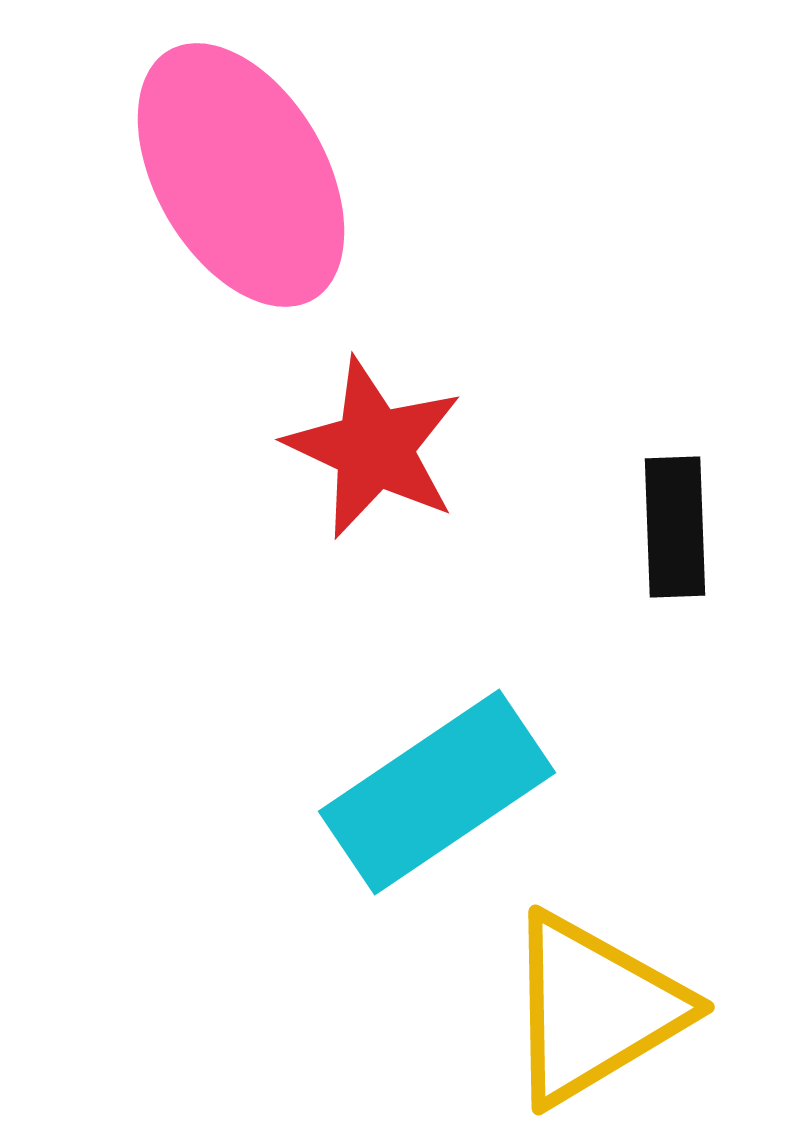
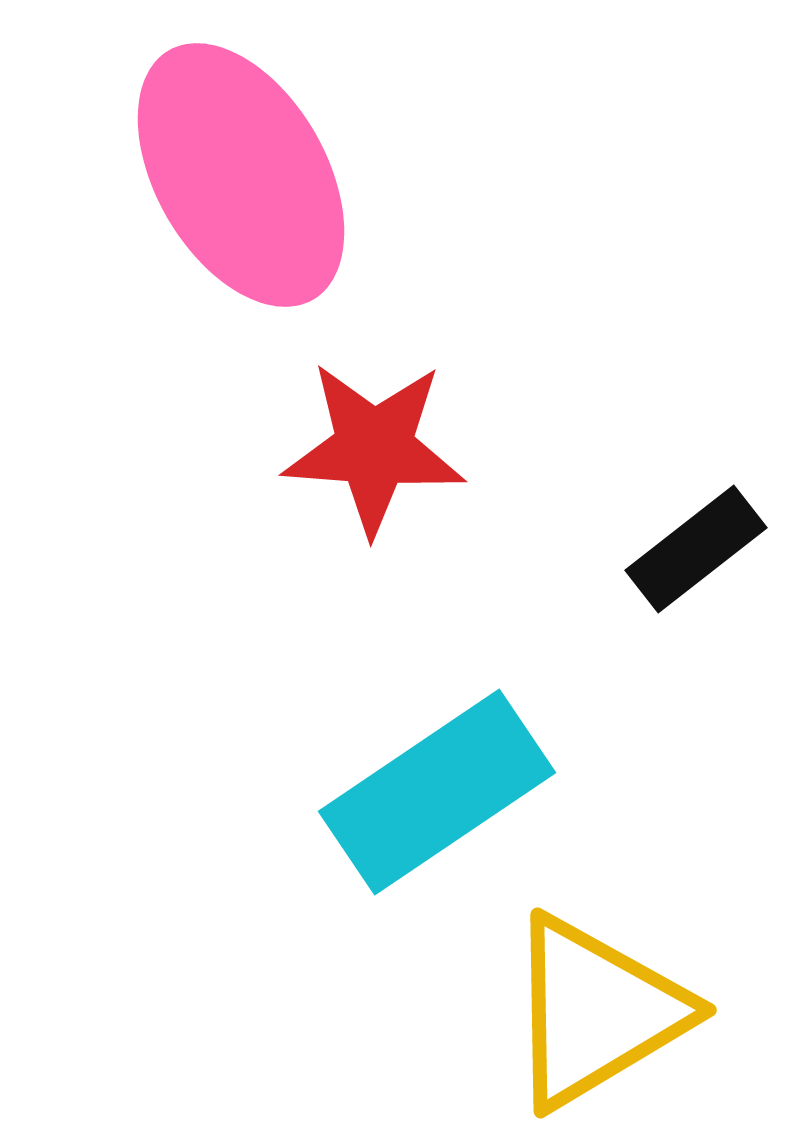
red star: rotated 21 degrees counterclockwise
black rectangle: moved 21 px right, 22 px down; rotated 54 degrees clockwise
yellow triangle: moved 2 px right, 3 px down
